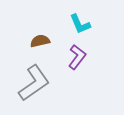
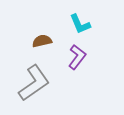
brown semicircle: moved 2 px right
